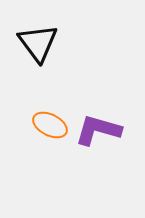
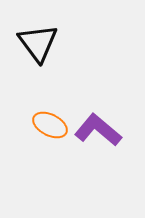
purple L-shape: rotated 24 degrees clockwise
